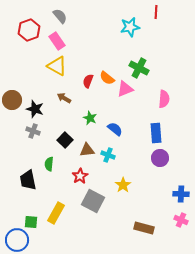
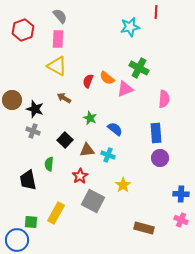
red hexagon: moved 6 px left
pink rectangle: moved 1 px right, 2 px up; rotated 36 degrees clockwise
